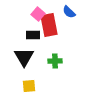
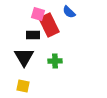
pink square: rotated 24 degrees counterclockwise
red rectangle: rotated 15 degrees counterclockwise
yellow square: moved 6 px left; rotated 16 degrees clockwise
